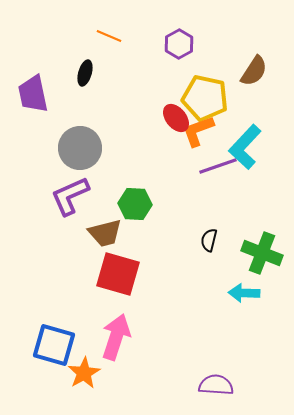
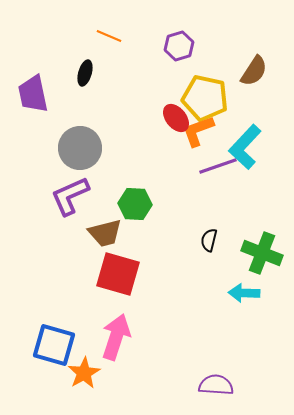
purple hexagon: moved 2 px down; rotated 12 degrees clockwise
